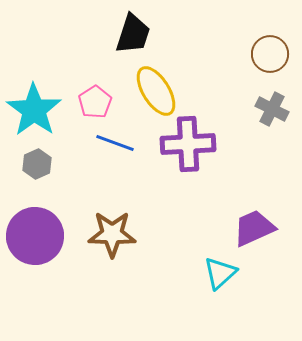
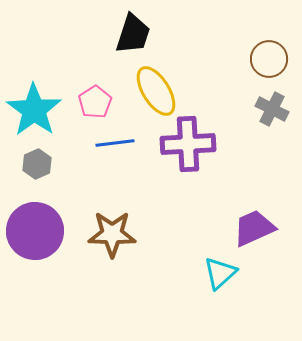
brown circle: moved 1 px left, 5 px down
blue line: rotated 27 degrees counterclockwise
purple circle: moved 5 px up
